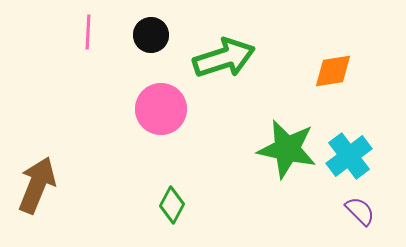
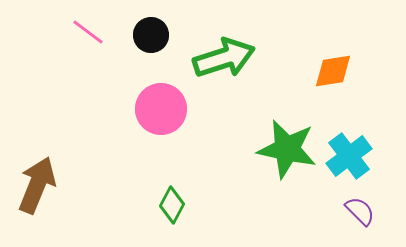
pink line: rotated 56 degrees counterclockwise
